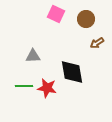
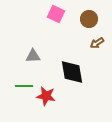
brown circle: moved 3 px right
red star: moved 1 px left, 8 px down
